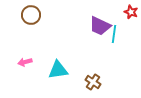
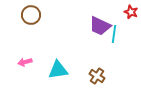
brown cross: moved 4 px right, 6 px up
